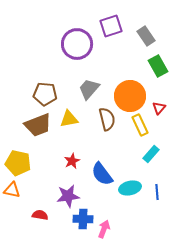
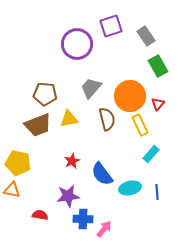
gray trapezoid: moved 2 px right, 1 px up
red triangle: moved 1 px left, 4 px up
pink arrow: rotated 18 degrees clockwise
